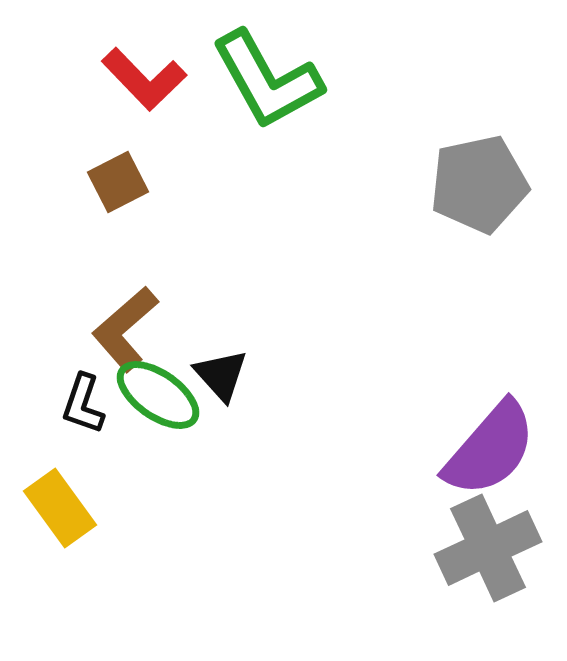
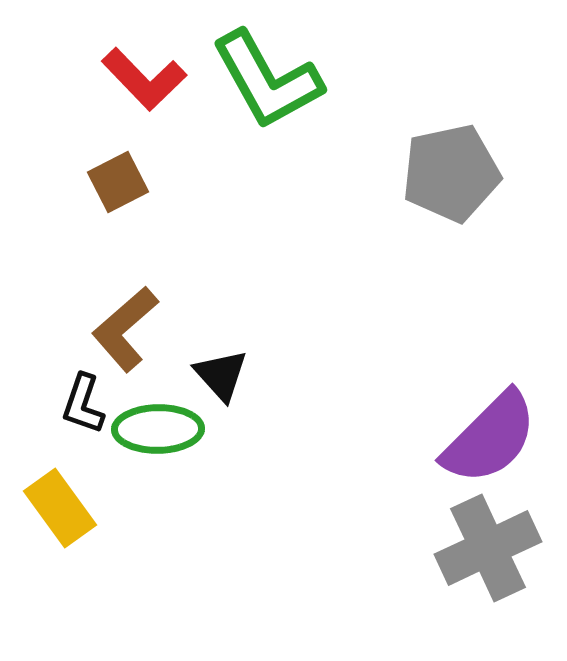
gray pentagon: moved 28 px left, 11 px up
green ellipse: moved 34 px down; rotated 36 degrees counterclockwise
purple semicircle: moved 11 px up; rotated 4 degrees clockwise
